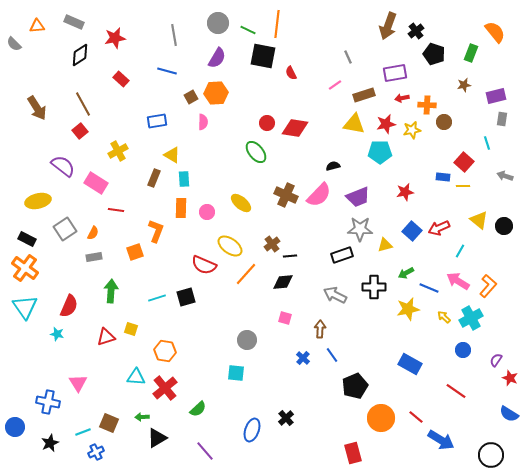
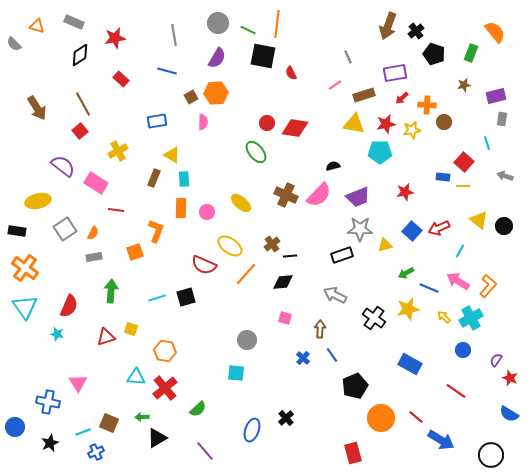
orange triangle at (37, 26): rotated 21 degrees clockwise
red arrow at (402, 98): rotated 32 degrees counterclockwise
black rectangle at (27, 239): moved 10 px left, 8 px up; rotated 18 degrees counterclockwise
black cross at (374, 287): moved 31 px down; rotated 35 degrees clockwise
